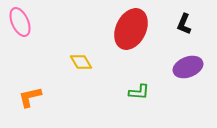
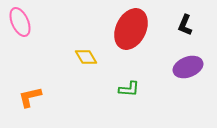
black L-shape: moved 1 px right, 1 px down
yellow diamond: moved 5 px right, 5 px up
green L-shape: moved 10 px left, 3 px up
